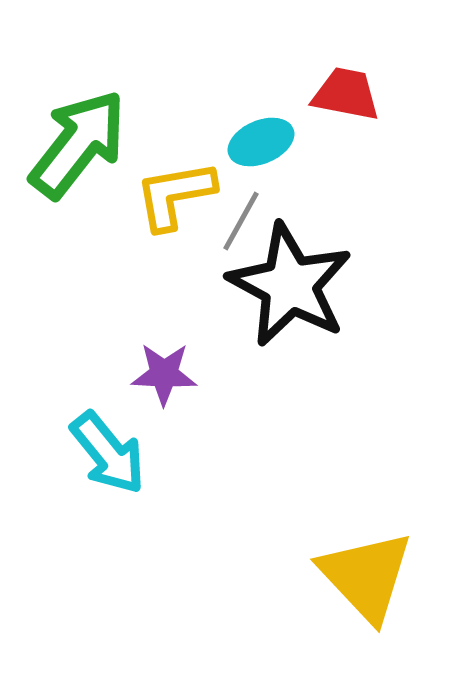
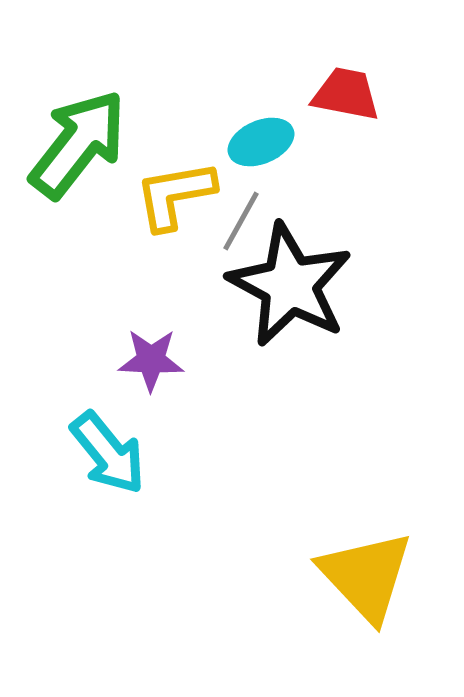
purple star: moved 13 px left, 14 px up
